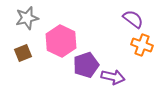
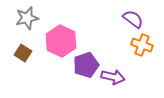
brown square: rotated 36 degrees counterclockwise
